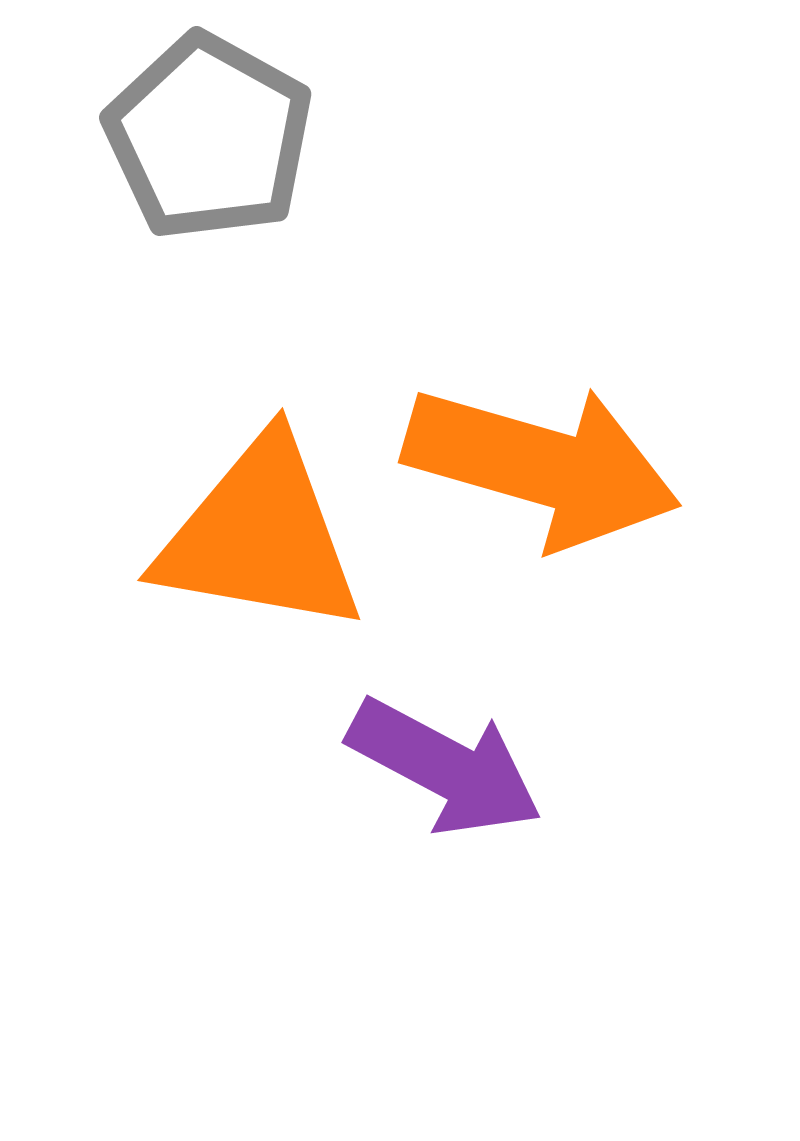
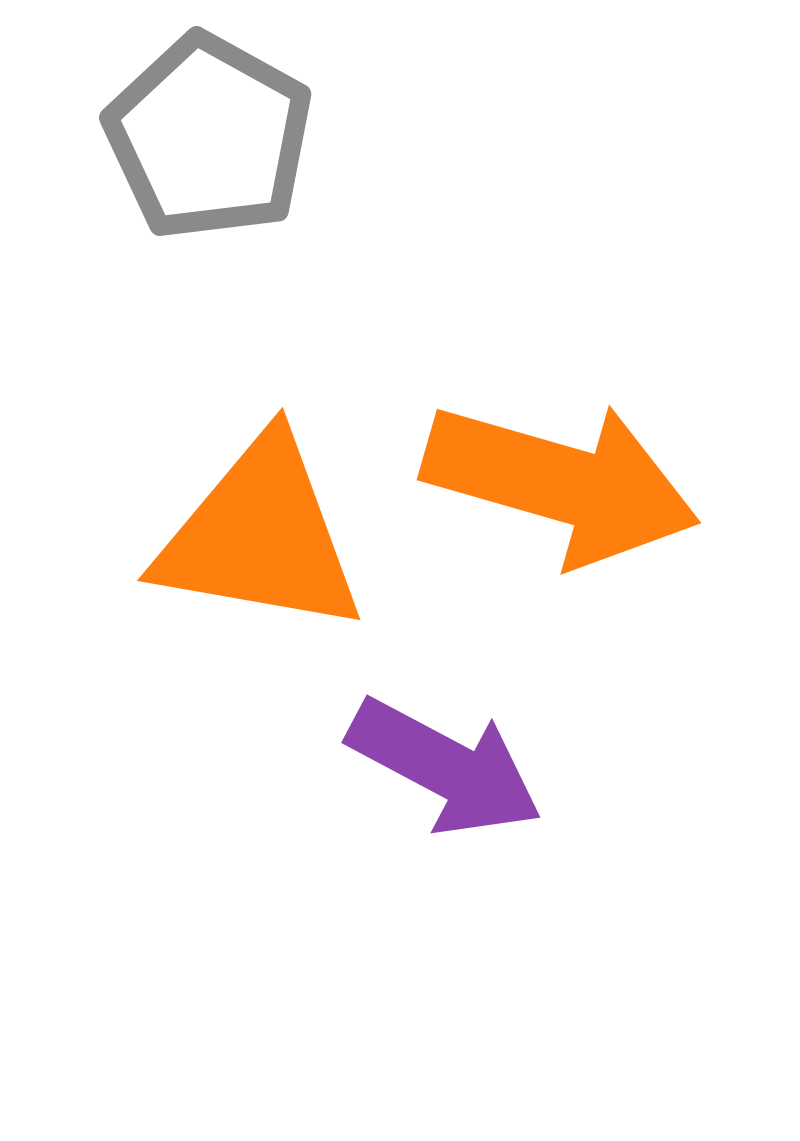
orange arrow: moved 19 px right, 17 px down
